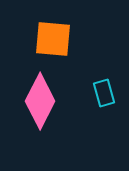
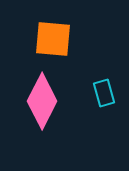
pink diamond: moved 2 px right
